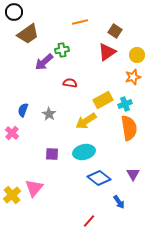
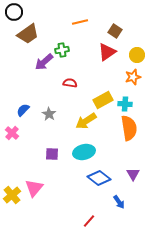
cyan cross: rotated 24 degrees clockwise
blue semicircle: rotated 24 degrees clockwise
